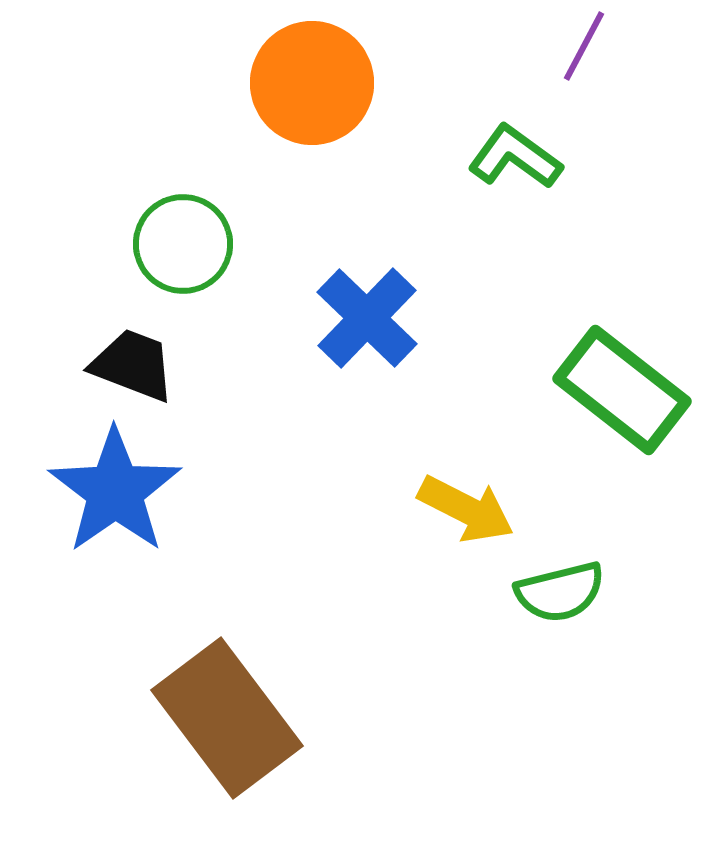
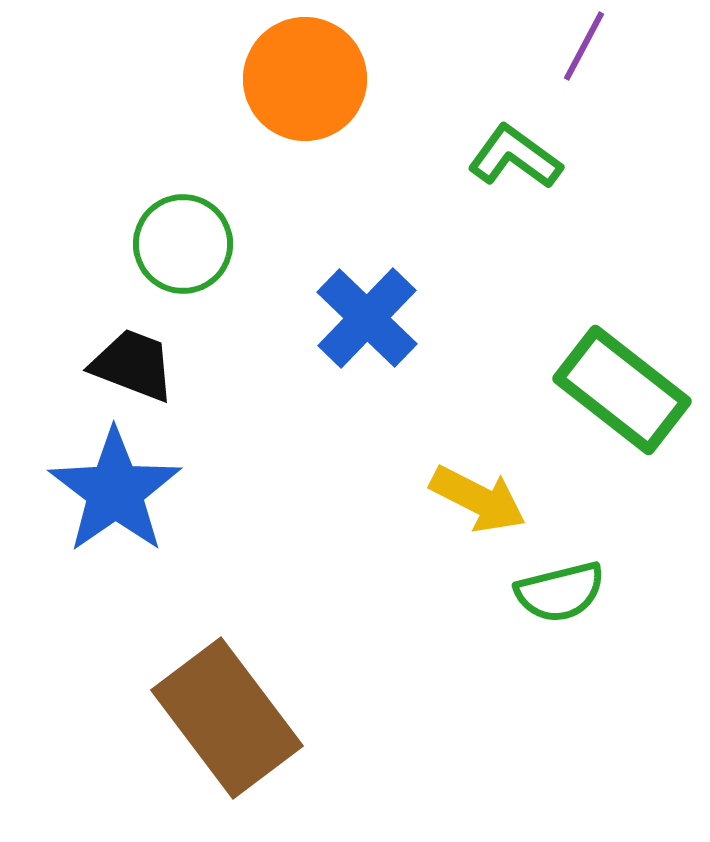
orange circle: moved 7 px left, 4 px up
yellow arrow: moved 12 px right, 10 px up
